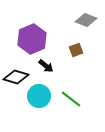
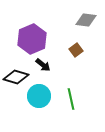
gray diamond: rotated 15 degrees counterclockwise
brown square: rotated 16 degrees counterclockwise
black arrow: moved 3 px left, 1 px up
green line: rotated 40 degrees clockwise
